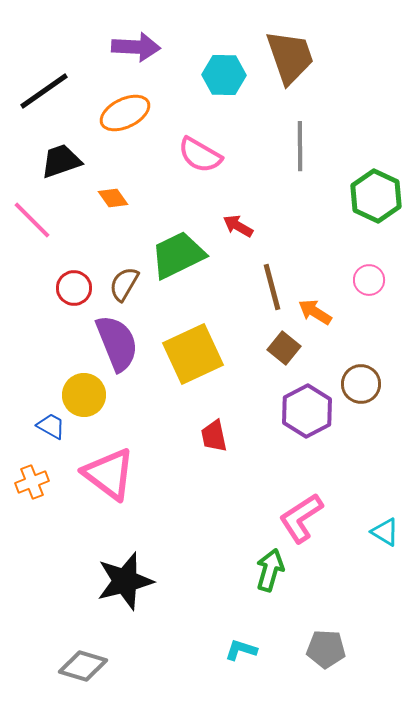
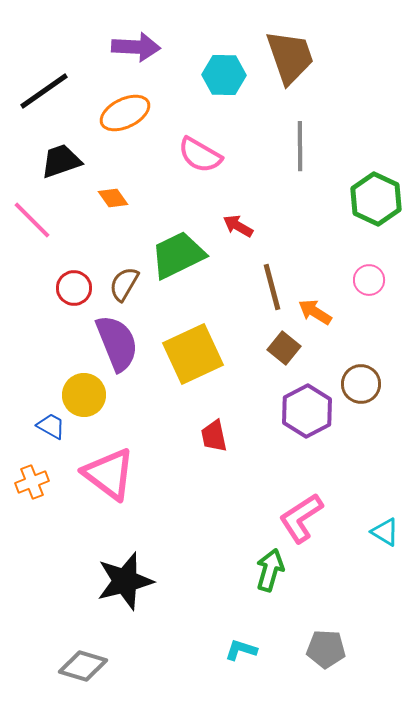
green hexagon: moved 3 px down
